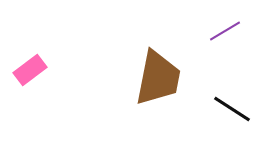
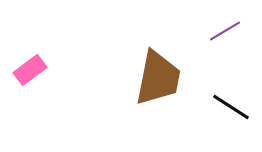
black line: moved 1 px left, 2 px up
